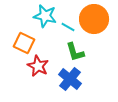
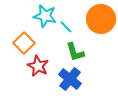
orange circle: moved 7 px right
cyan line: moved 2 px left; rotated 16 degrees clockwise
orange square: rotated 20 degrees clockwise
